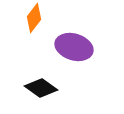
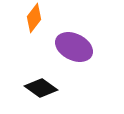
purple ellipse: rotated 9 degrees clockwise
